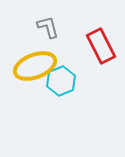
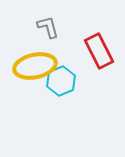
red rectangle: moved 2 px left, 5 px down
yellow ellipse: rotated 9 degrees clockwise
